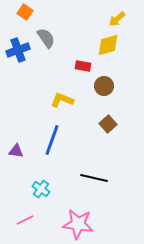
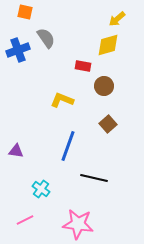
orange square: rotated 21 degrees counterclockwise
blue line: moved 16 px right, 6 px down
